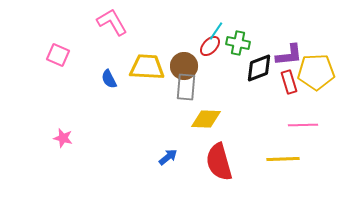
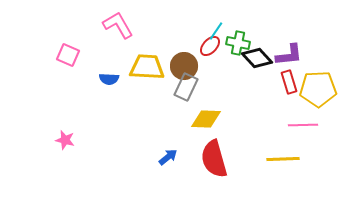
pink L-shape: moved 6 px right, 3 px down
pink square: moved 10 px right
black diamond: moved 2 px left, 10 px up; rotated 68 degrees clockwise
yellow pentagon: moved 2 px right, 17 px down
blue semicircle: rotated 60 degrees counterclockwise
gray rectangle: rotated 20 degrees clockwise
pink star: moved 2 px right, 2 px down
red semicircle: moved 5 px left, 3 px up
